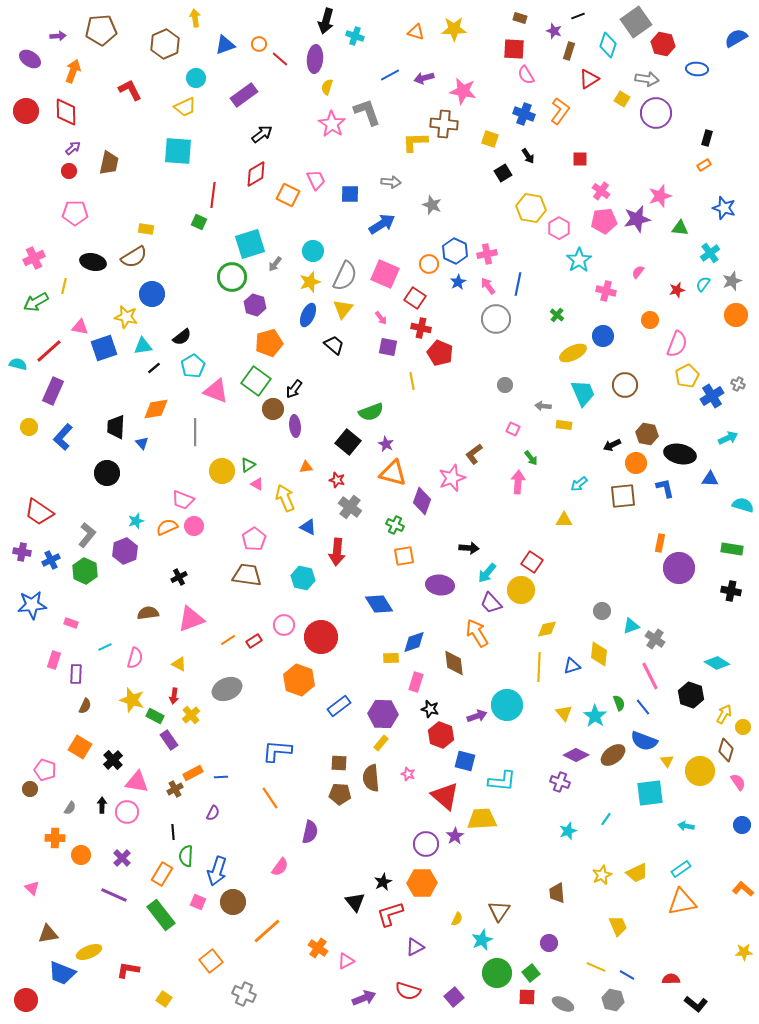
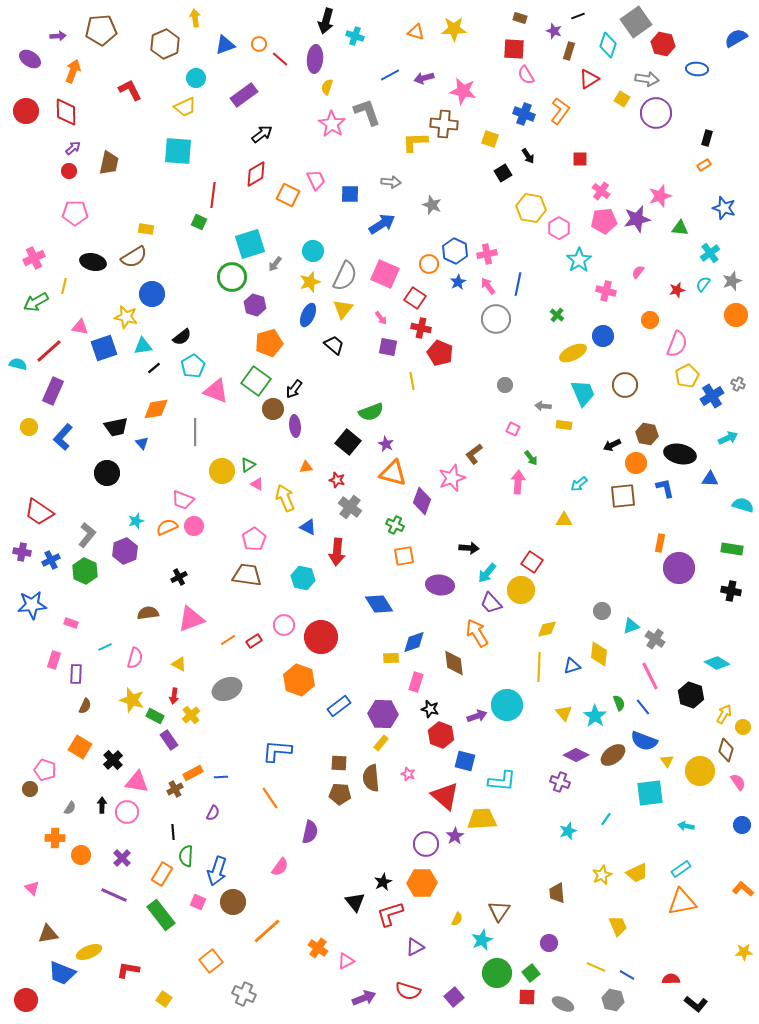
black trapezoid at (116, 427): rotated 105 degrees counterclockwise
